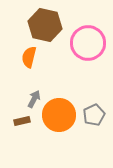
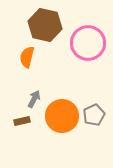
orange semicircle: moved 2 px left
orange circle: moved 3 px right, 1 px down
